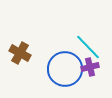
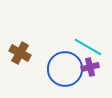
cyan line: rotated 16 degrees counterclockwise
